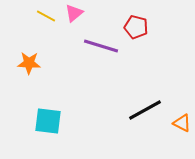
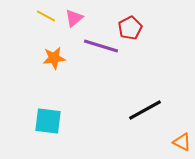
pink triangle: moved 5 px down
red pentagon: moved 6 px left, 1 px down; rotated 30 degrees clockwise
orange star: moved 25 px right, 5 px up; rotated 10 degrees counterclockwise
orange triangle: moved 19 px down
